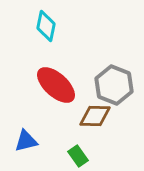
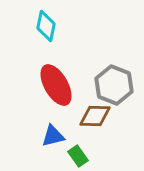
red ellipse: rotated 18 degrees clockwise
blue triangle: moved 27 px right, 5 px up
